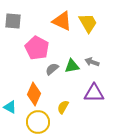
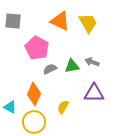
orange triangle: moved 2 px left
gray semicircle: moved 2 px left; rotated 16 degrees clockwise
yellow circle: moved 4 px left
